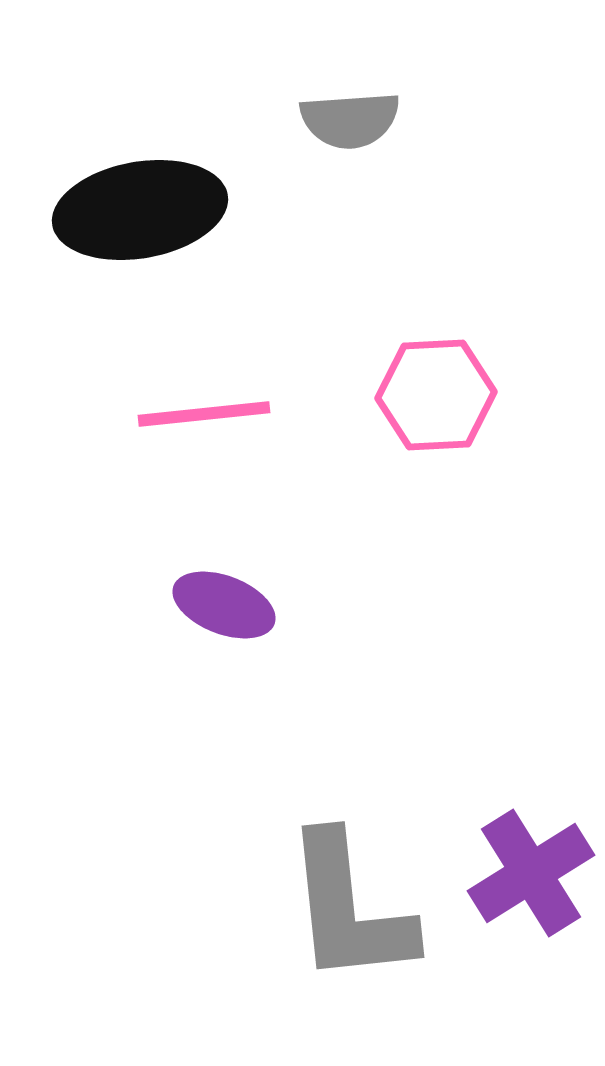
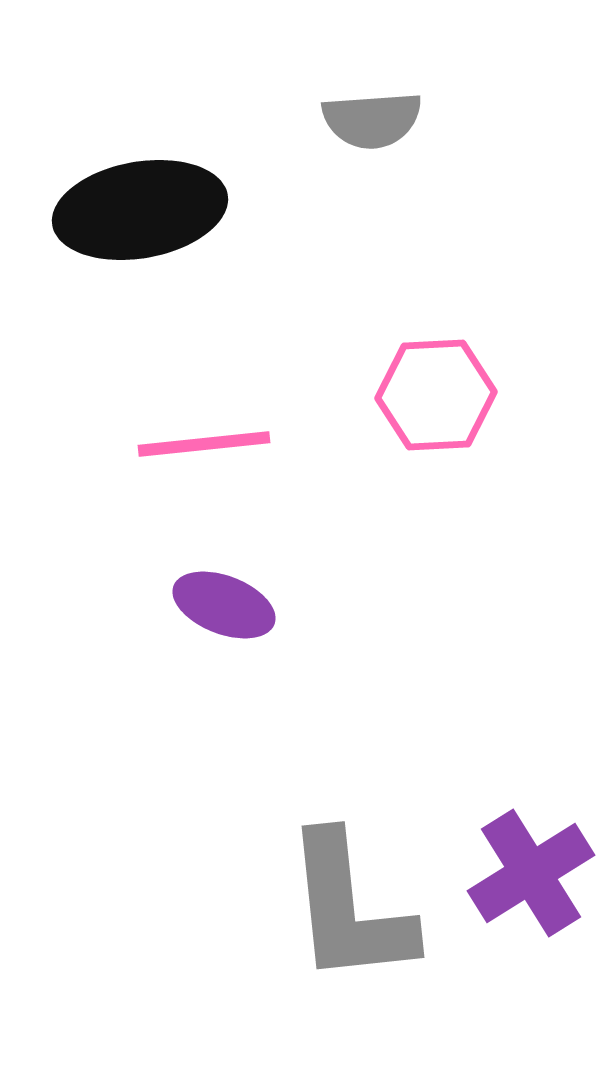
gray semicircle: moved 22 px right
pink line: moved 30 px down
